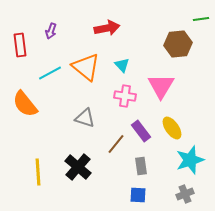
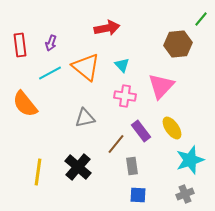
green line: rotated 42 degrees counterclockwise
purple arrow: moved 12 px down
pink triangle: rotated 12 degrees clockwise
gray triangle: rotated 30 degrees counterclockwise
gray rectangle: moved 9 px left
yellow line: rotated 12 degrees clockwise
